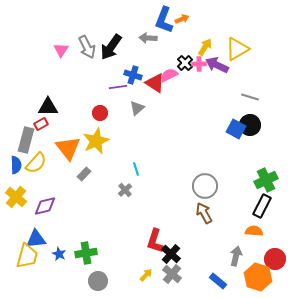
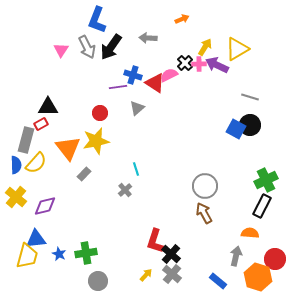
blue L-shape at (164, 20): moved 67 px left
yellow star at (96, 141): rotated 12 degrees clockwise
orange semicircle at (254, 231): moved 4 px left, 2 px down
